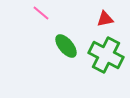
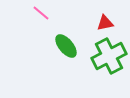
red triangle: moved 4 px down
green cross: moved 3 px right, 1 px down; rotated 36 degrees clockwise
